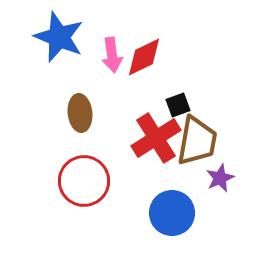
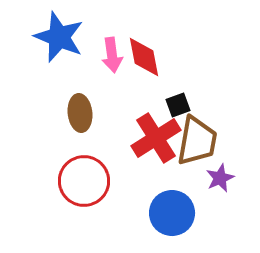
red diamond: rotated 75 degrees counterclockwise
